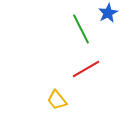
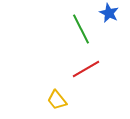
blue star: moved 1 px right; rotated 18 degrees counterclockwise
